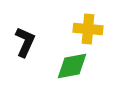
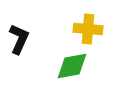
black L-shape: moved 6 px left, 3 px up
